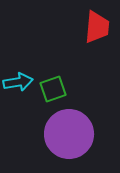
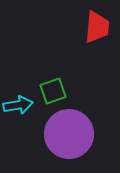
cyan arrow: moved 23 px down
green square: moved 2 px down
